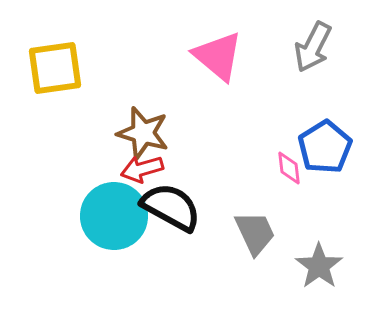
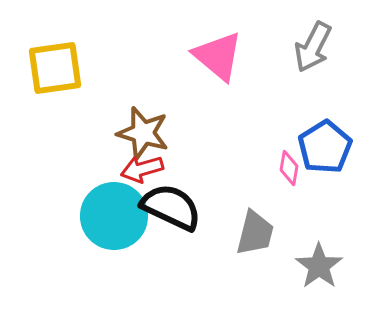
pink diamond: rotated 16 degrees clockwise
black semicircle: rotated 4 degrees counterclockwise
gray trapezoid: rotated 39 degrees clockwise
